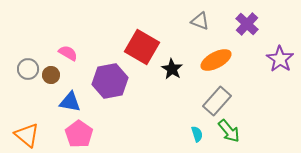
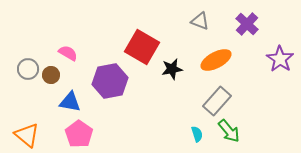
black star: rotated 30 degrees clockwise
